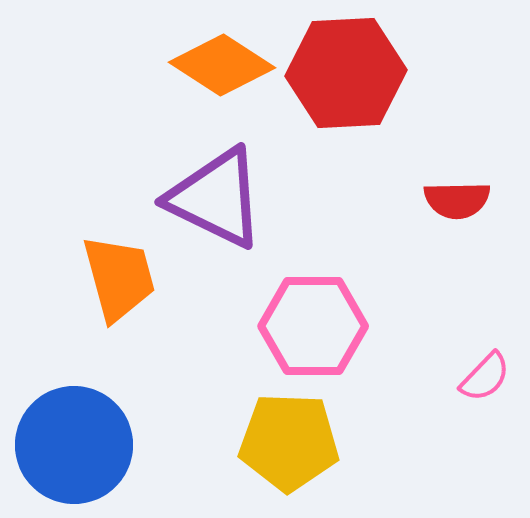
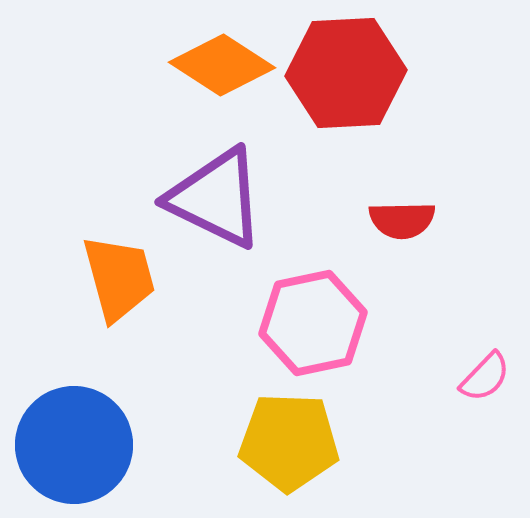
red semicircle: moved 55 px left, 20 px down
pink hexagon: moved 3 px up; rotated 12 degrees counterclockwise
